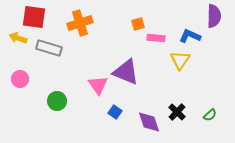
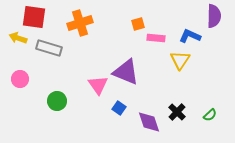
blue square: moved 4 px right, 4 px up
